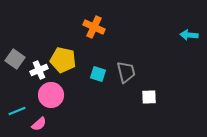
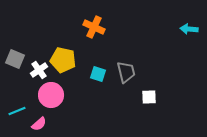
cyan arrow: moved 6 px up
gray square: rotated 12 degrees counterclockwise
white cross: rotated 12 degrees counterclockwise
